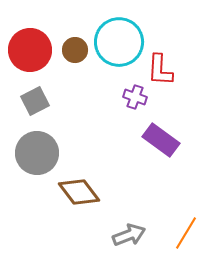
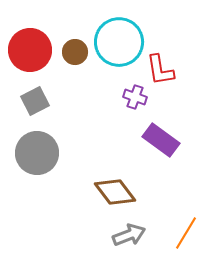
brown circle: moved 2 px down
red L-shape: rotated 12 degrees counterclockwise
brown diamond: moved 36 px right
